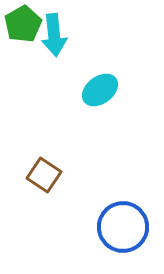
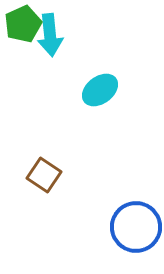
green pentagon: rotated 6 degrees clockwise
cyan arrow: moved 4 px left
blue circle: moved 13 px right
